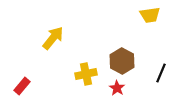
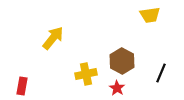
red rectangle: rotated 30 degrees counterclockwise
